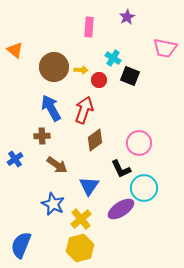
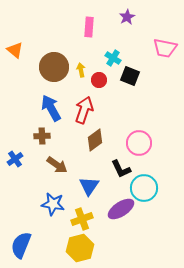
yellow arrow: rotated 104 degrees counterclockwise
blue star: rotated 15 degrees counterclockwise
yellow cross: moved 1 px right; rotated 20 degrees clockwise
